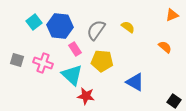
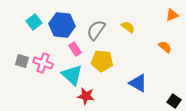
blue hexagon: moved 2 px right, 1 px up
gray square: moved 5 px right, 1 px down
blue triangle: moved 3 px right, 1 px down
